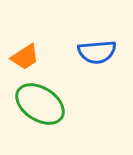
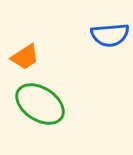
blue semicircle: moved 13 px right, 17 px up
